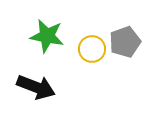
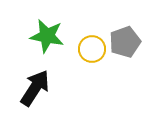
black arrow: moved 1 px left, 1 px down; rotated 78 degrees counterclockwise
